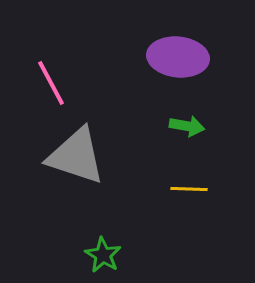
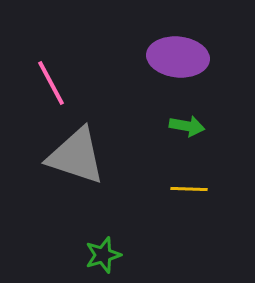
green star: rotated 24 degrees clockwise
